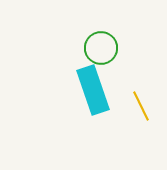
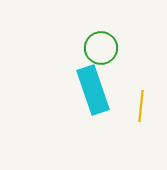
yellow line: rotated 32 degrees clockwise
